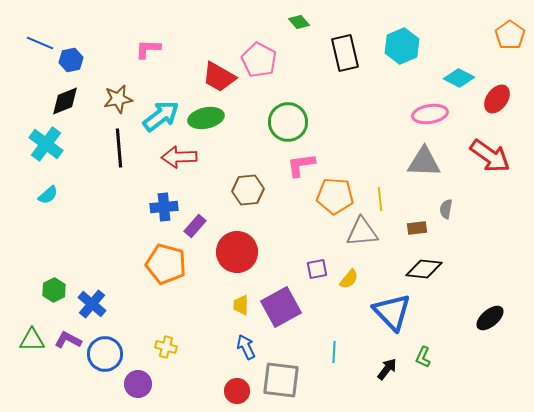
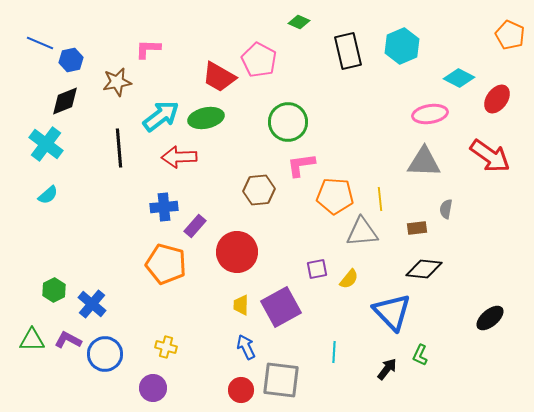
green diamond at (299, 22): rotated 25 degrees counterclockwise
orange pentagon at (510, 35): rotated 12 degrees counterclockwise
black rectangle at (345, 53): moved 3 px right, 2 px up
brown star at (118, 99): moved 1 px left, 17 px up
brown hexagon at (248, 190): moved 11 px right
green L-shape at (423, 357): moved 3 px left, 2 px up
purple circle at (138, 384): moved 15 px right, 4 px down
red circle at (237, 391): moved 4 px right, 1 px up
